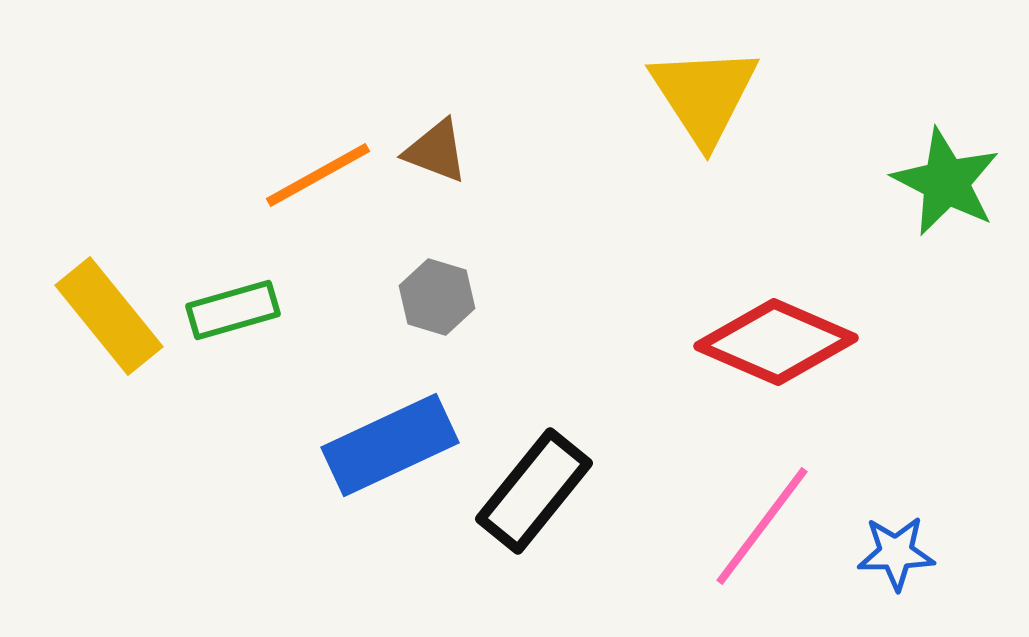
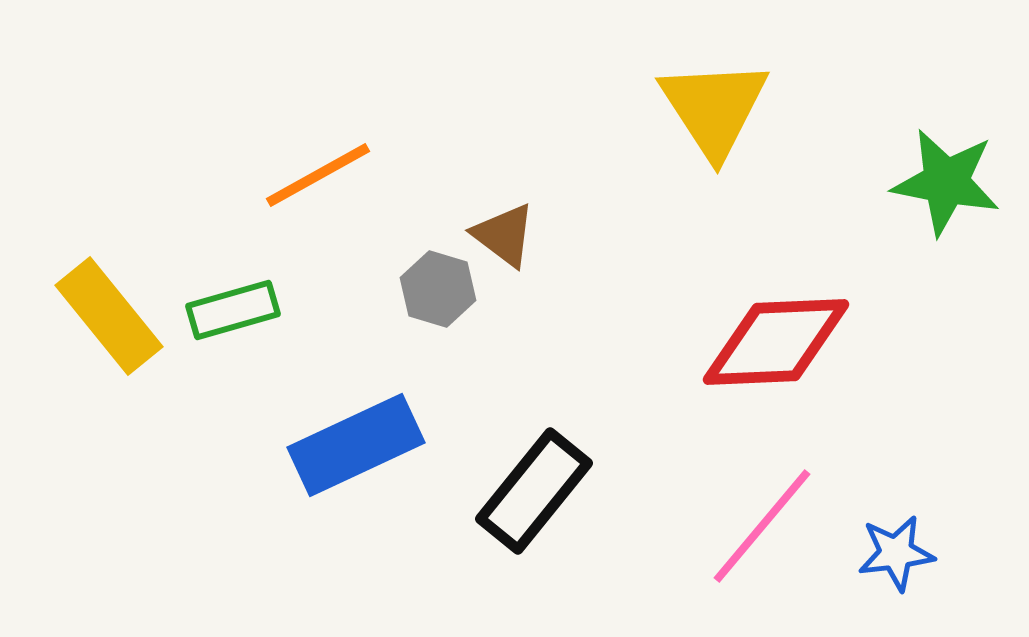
yellow triangle: moved 10 px right, 13 px down
brown triangle: moved 68 px right, 84 px down; rotated 16 degrees clockwise
green star: rotated 16 degrees counterclockwise
gray hexagon: moved 1 px right, 8 px up
red diamond: rotated 26 degrees counterclockwise
blue rectangle: moved 34 px left
pink line: rotated 3 degrees clockwise
blue star: rotated 6 degrees counterclockwise
